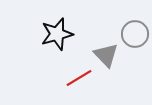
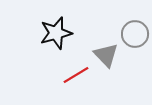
black star: moved 1 px left, 1 px up
red line: moved 3 px left, 3 px up
